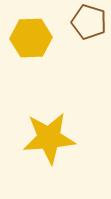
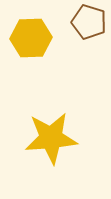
yellow star: moved 2 px right
